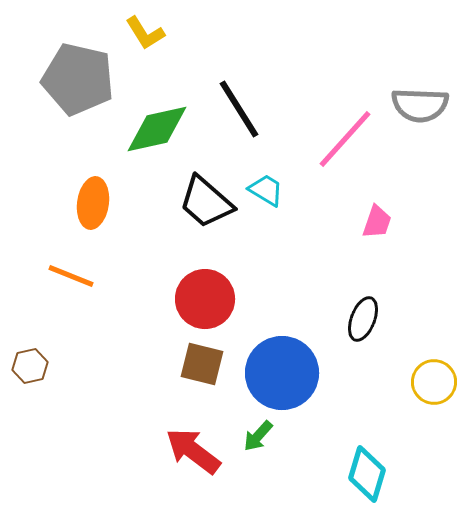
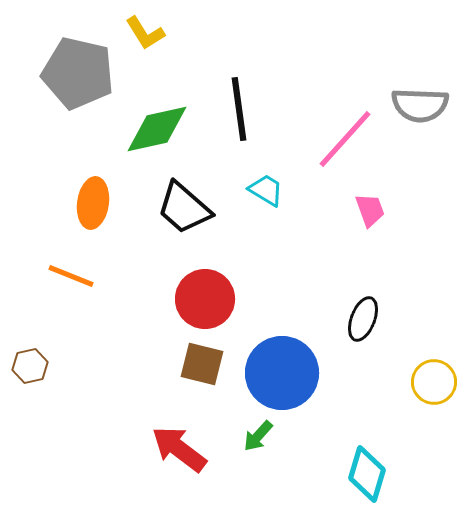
gray pentagon: moved 6 px up
black line: rotated 24 degrees clockwise
black trapezoid: moved 22 px left, 6 px down
pink trapezoid: moved 7 px left, 12 px up; rotated 39 degrees counterclockwise
red arrow: moved 14 px left, 2 px up
